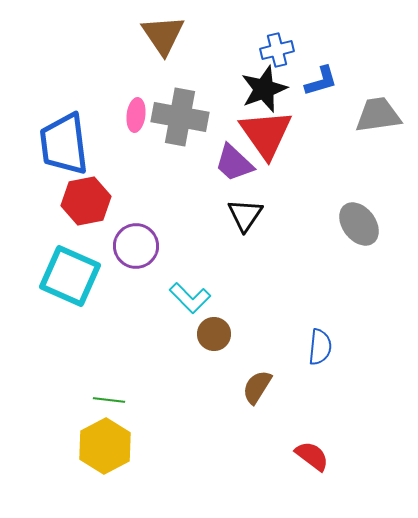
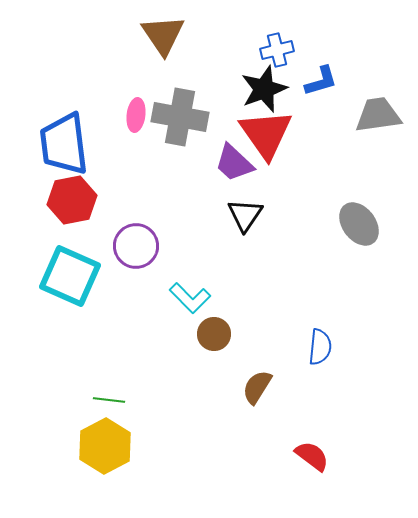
red hexagon: moved 14 px left, 1 px up
